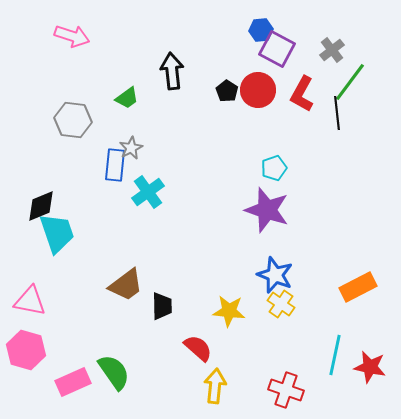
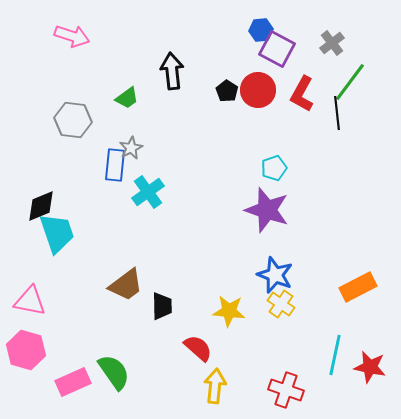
gray cross: moved 7 px up
